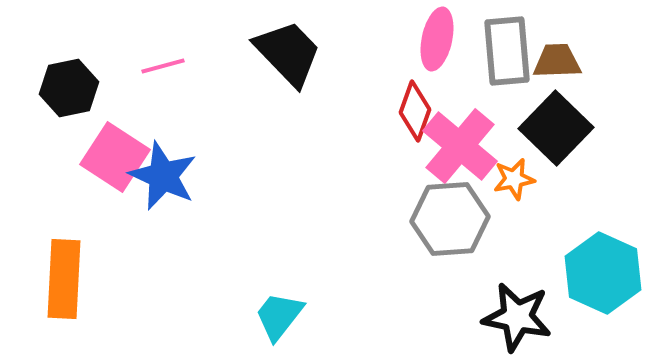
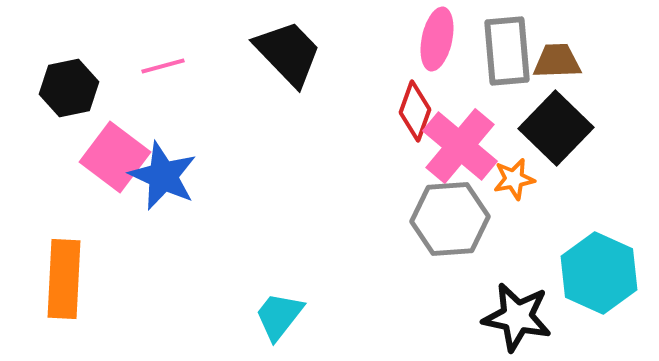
pink square: rotated 4 degrees clockwise
cyan hexagon: moved 4 px left
